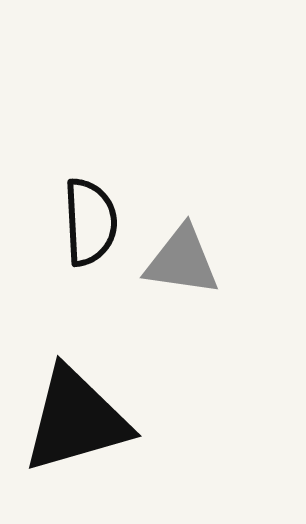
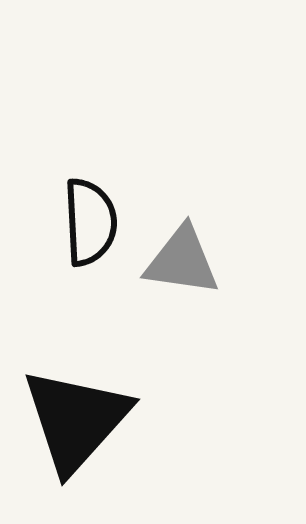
black triangle: rotated 32 degrees counterclockwise
